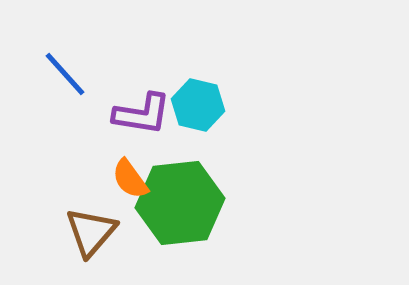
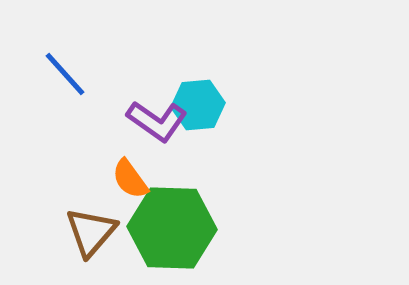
cyan hexagon: rotated 18 degrees counterclockwise
purple L-shape: moved 15 px right, 7 px down; rotated 26 degrees clockwise
green hexagon: moved 8 px left, 25 px down; rotated 8 degrees clockwise
